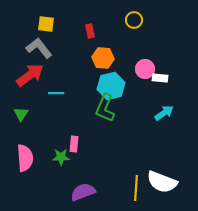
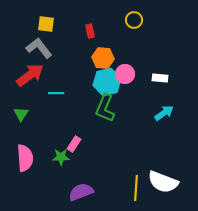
pink circle: moved 20 px left, 5 px down
cyan hexagon: moved 4 px left, 4 px up
pink rectangle: rotated 28 degrees clockwise
white semicircle: moved 1 px right
purple semicircle: moved 2 px left
